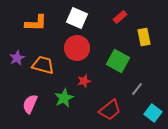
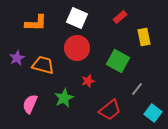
red star: moved 4 px right
